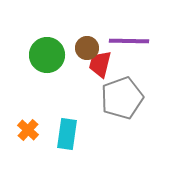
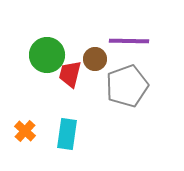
brown circle: moved 8 px right, 11 px down
red trapezoid: moved 30 px left, 10 px down
gray pentagon: moved 5 px right, 12 px up
orange cross: moved 3 px left, 1 px down
